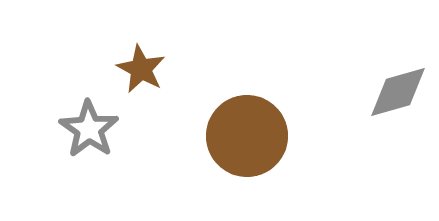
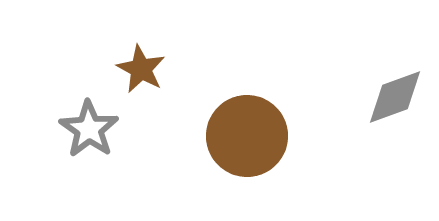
gray diamond: moved 3 px left, 5 px down; rotated 4 degrees counterclockwise
